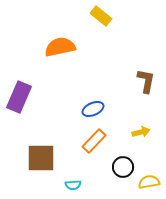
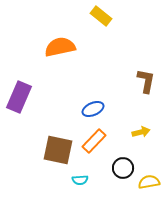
brown square: moved 17 px right, 8 px up; rotated 12 degrees clockwise
black circle: moved 1 px down
cyan semicircle: moved 7 px right, 5 px up
